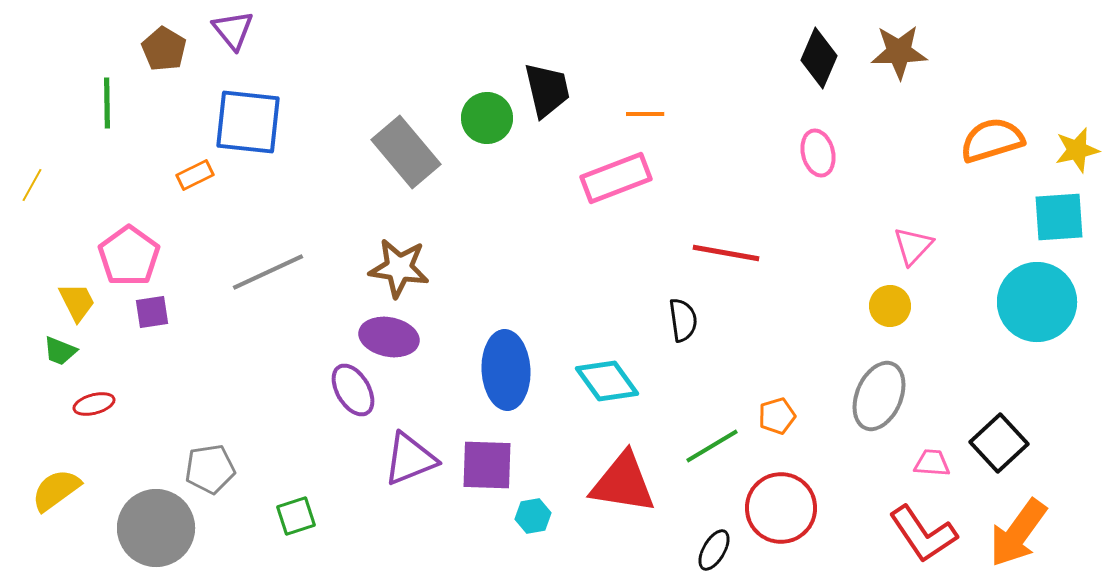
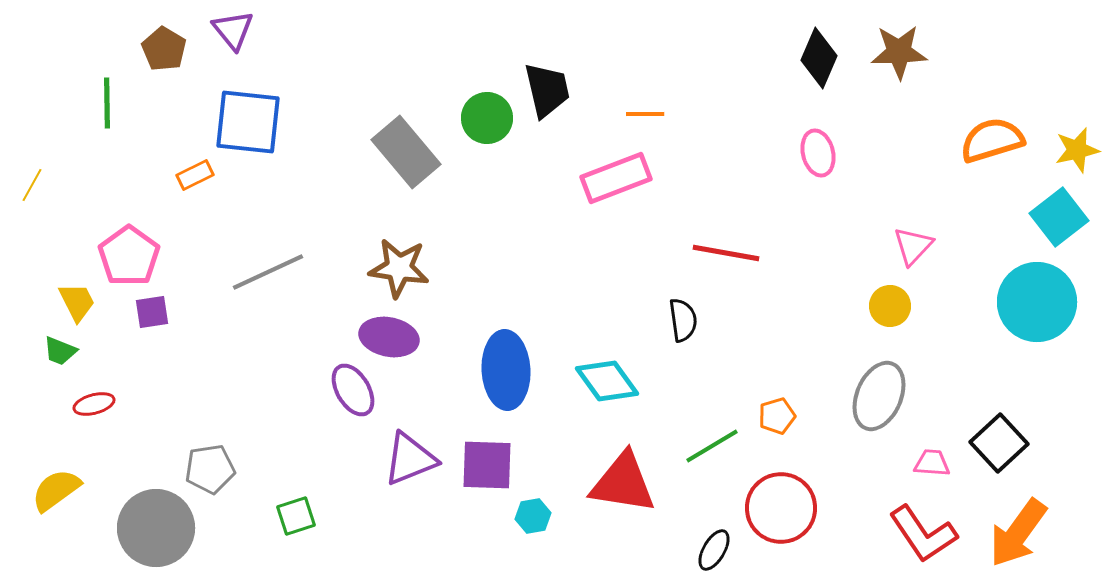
cyan square at (1059, 217): rotated 34 degrees counterclockwise
